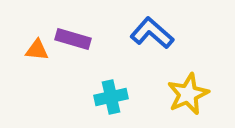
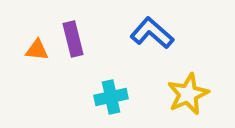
purple rectangle: rotated 60 degrees clockwise
